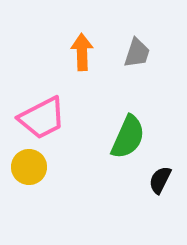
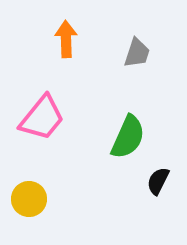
orange arrow: moved 16 px left, 13 px up
pink trapezoid: rotated 24 degrees counterclockwise
yellow circle: moved 32 px down
black semicircle: moved 2 px left, 1 px down
